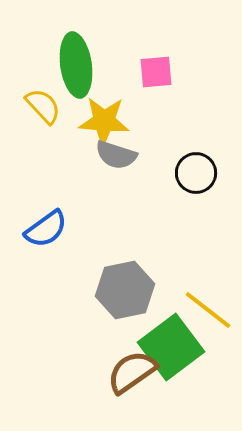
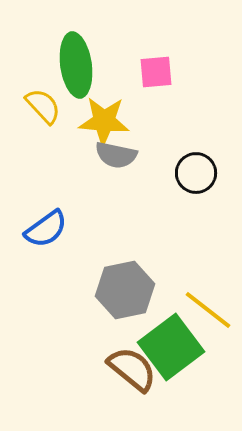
gray semicircle: rotated 6 degrees counterclockwise
brown semicircle: moved 3 px up; rotated 74 degrees clockwise
